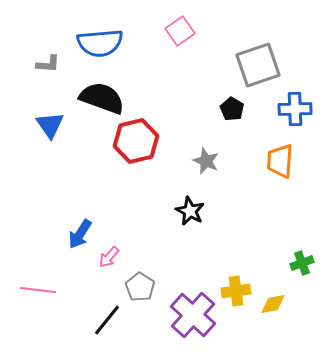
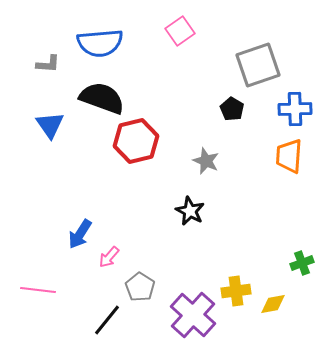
orange trapezoid: moved 9 px right, 5 px up
